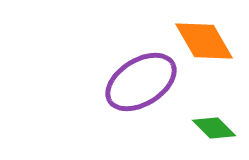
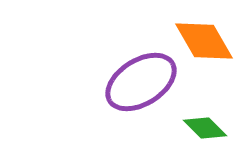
green diamond: moved 9 px left
